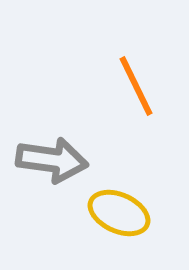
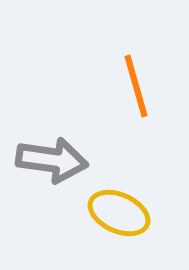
orange line: rotated 10 degrees clockwise
